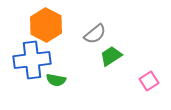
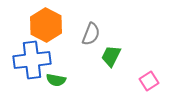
gray semicircle: moved 4 px left; rotated 30 degrees counterclockwise
green trapezoid: rotated 30 degrees counterclockwise
